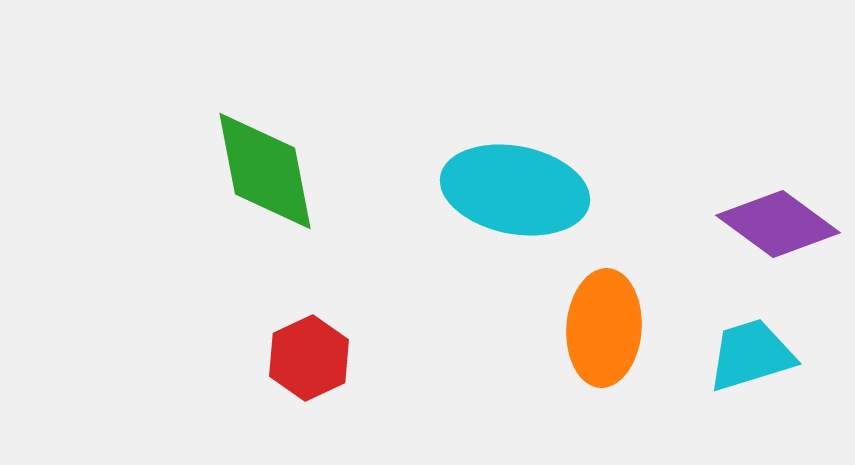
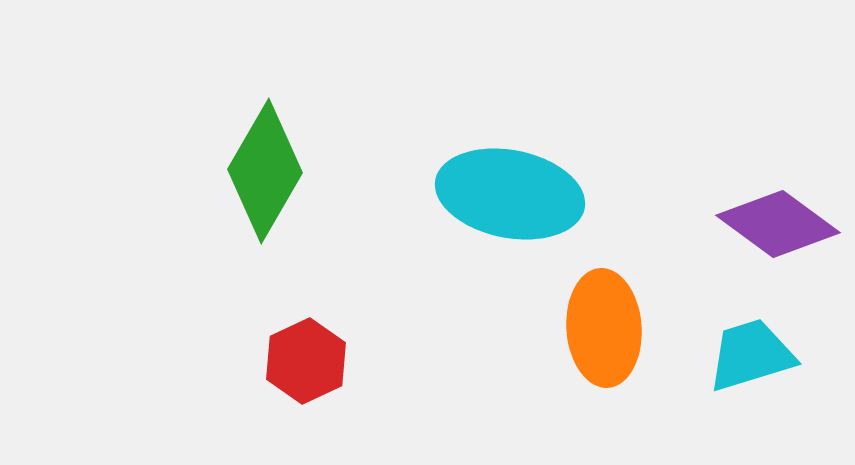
green diamond: rotated 41 degrees clockwise
cyan ellipse: moved 5 px left, 4 px down
orange ellipse: rotated 8 degrees counterclockwise
red hexagon: moved 3 px left, 3 px down
